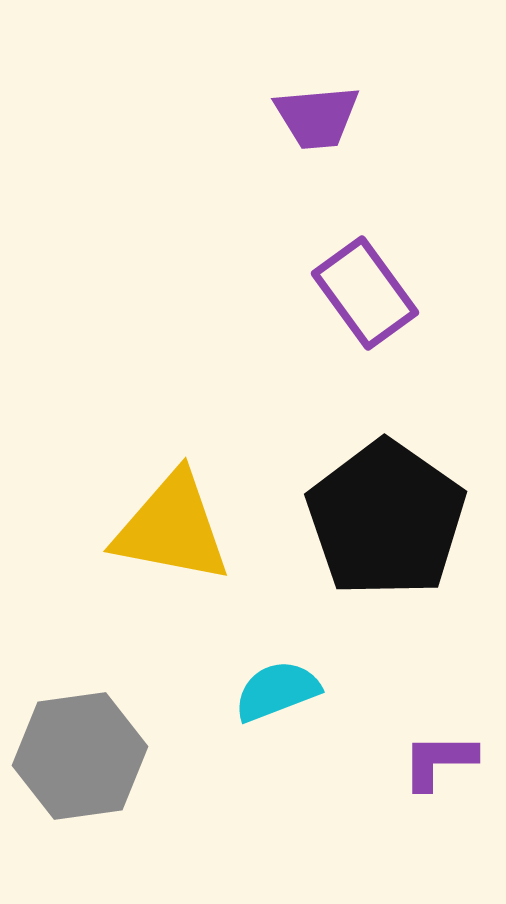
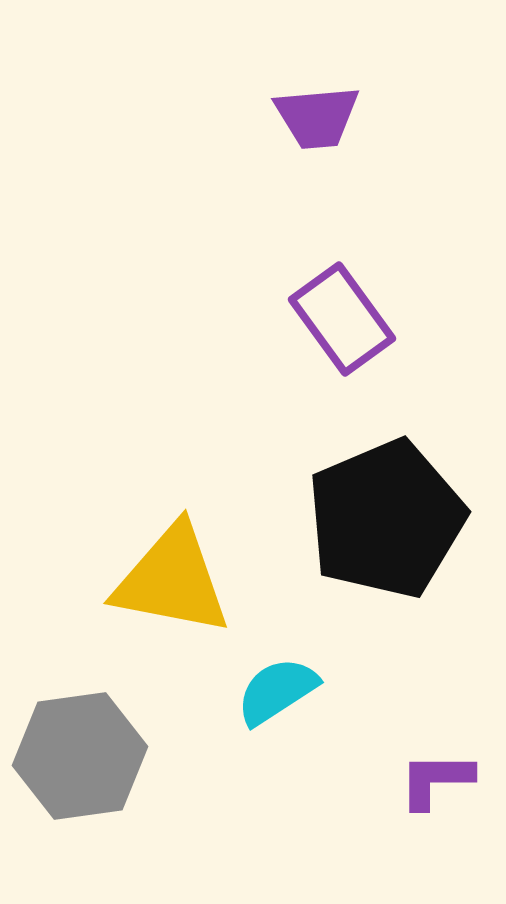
purple rectangle: moved 23 px left, 26 px down
black pentagon: rotated 14 degrees clockwise
yellow triangle: moved 52 px down
cyan semicircle: rotated 12 degrees counterclockwise
purple L-shape: moved 3 px left, 19 px down
